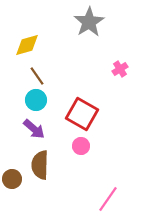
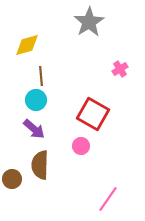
brown line: moved 4 px right; rotated 30 degrees clockwise
red square: moved 11 px right
